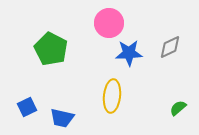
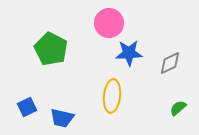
gray diamond: moved 16 px down
